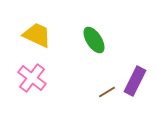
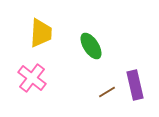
yellow trapezoid: moved 4 px right, 2 px up; rotated 68 degrees clockwise
green ellipse: moved 3 px left, 6 px down
purple rectangle: moved 4 px down; rotated 40 degrees counterclockwise
